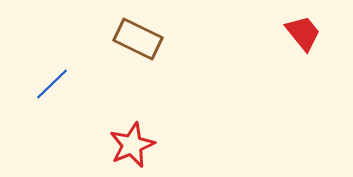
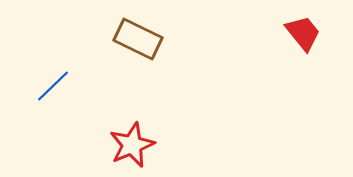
blue line: moved 1 px right, 2 px down
